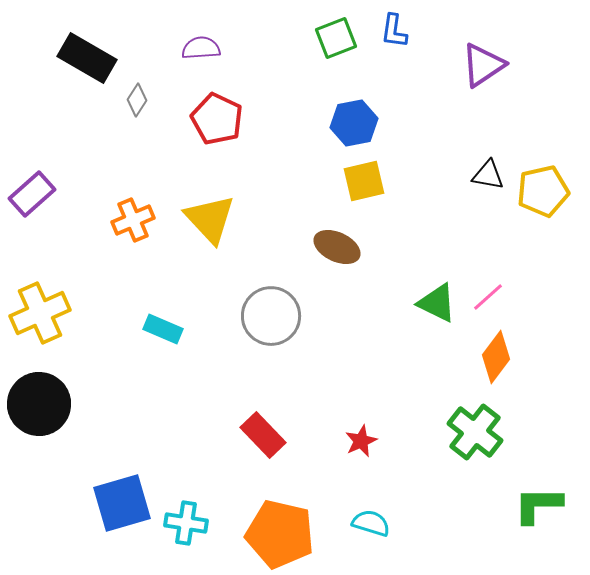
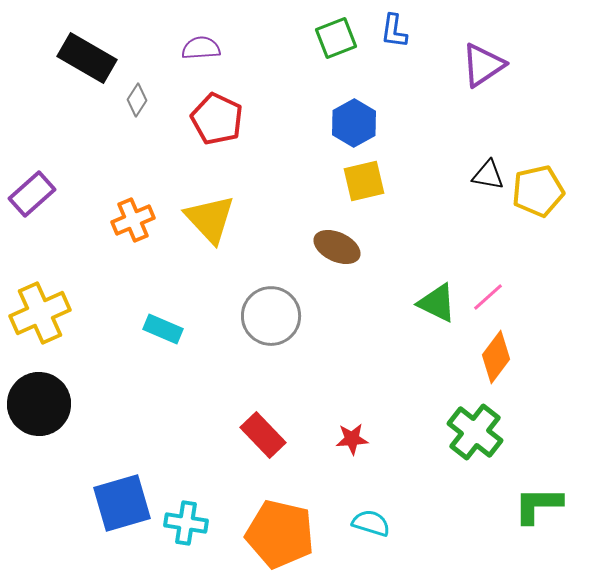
blue hexagon: rotated 18 degrees counterclockwise
yellow pentagon: moved 5 px left
red star: moved 9 px left, 2 px up; rotated 20 degrees clockwise
